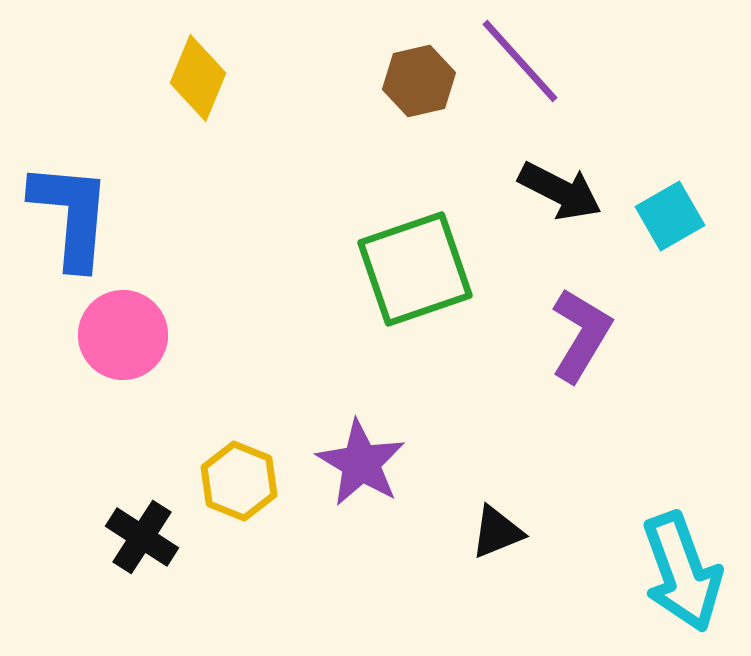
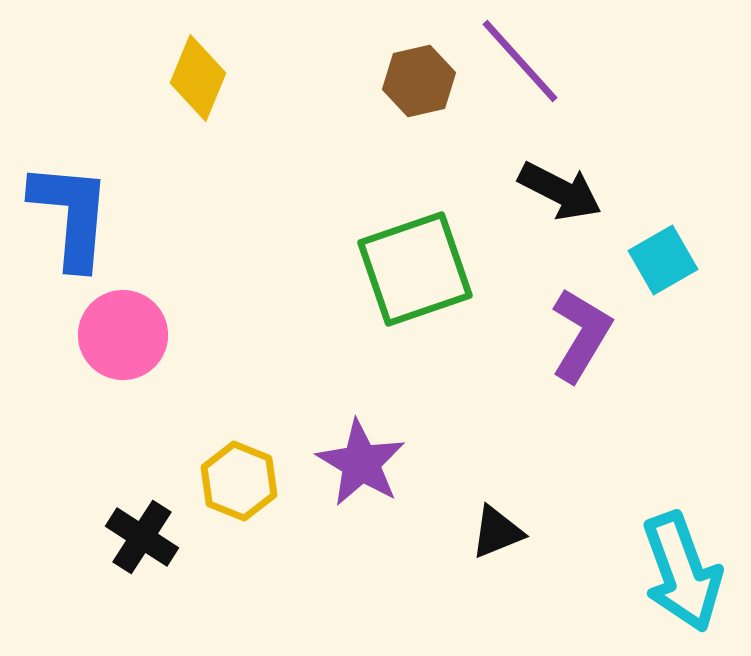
cyan square: moved 7 px left, 44 px down
